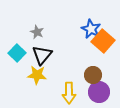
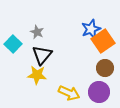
blue star: rotated 24 degrees clockwise
orange square: rotated 15 degrees clockwise
cyan square: moved 4 px left, 9 px up
brown circle: moved 12 px right, 7 px up
yellow arrow: rotated 65 degrees counterclockwise
